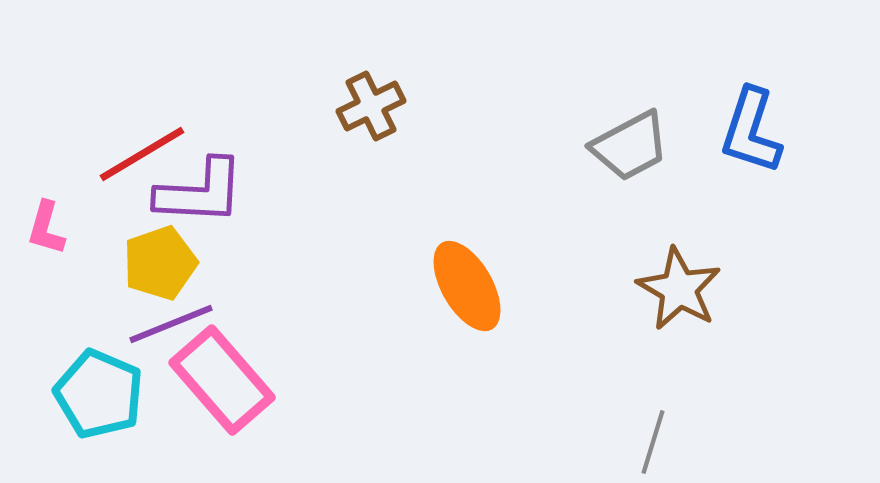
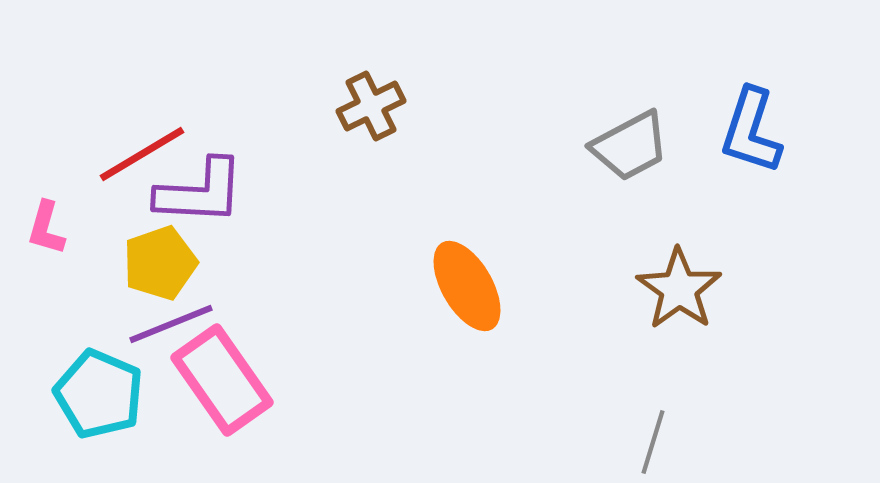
brown star: rotated 6 degrees clockwise
pink rectangle: rotated 6 degrees clockwise
